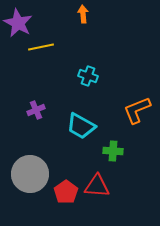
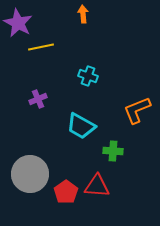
purple cross: moved 2 px right, 11 px up
